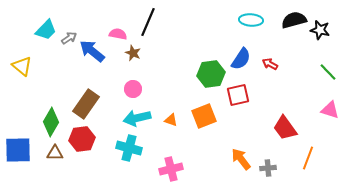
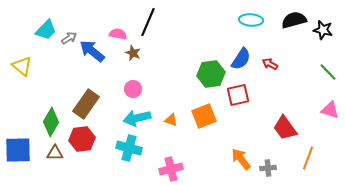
black star: moved 3 px right
